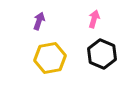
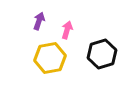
pink arrow: moved 27 px left, 11 px down
black hexagon: rotated 20 degrees clockwise
